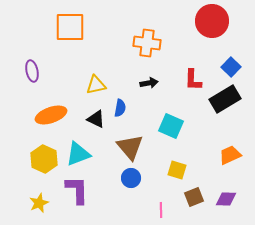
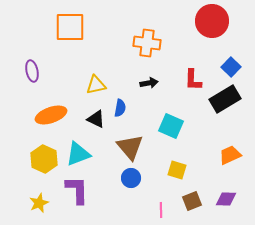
brown square: moved 2 px left, 4 px down
